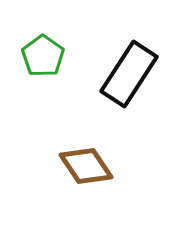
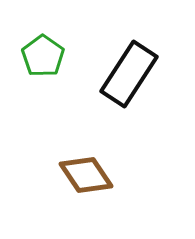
brown diamond: moved 9 px down
